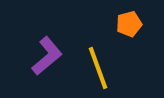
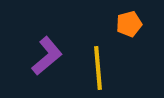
yellow line: rotated 15 degrees clockwise
